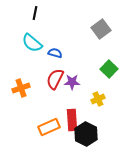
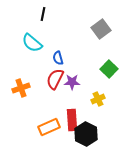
black line: moved 8 px right, 1 px down
blue semicircle: moved 3 px right, 5 px down; rotated 120 degrees counterclockwise
